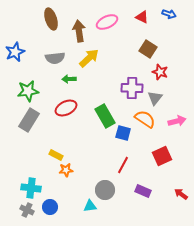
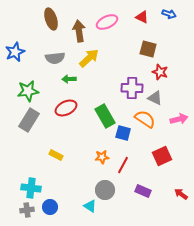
brown square: rotated 18 degrees counterclockwise
gray triangle: rotated 42 degrees counterclockwise
pink arrow: moved 2 px right, 2 px up
orange star: moved 36 px right, 13 px up
cyan triangle: rotated 40 degrees clockwise
gray cross: rotated 32 degrees counterclockwise
